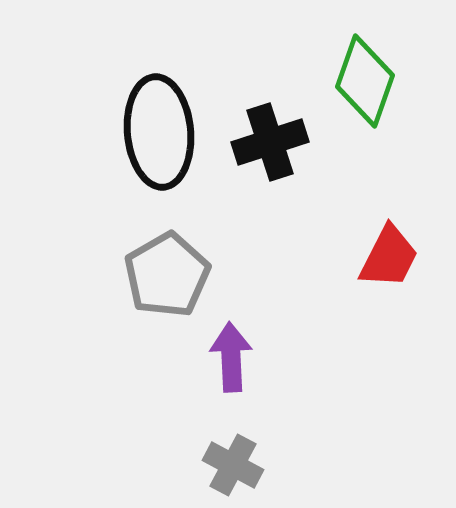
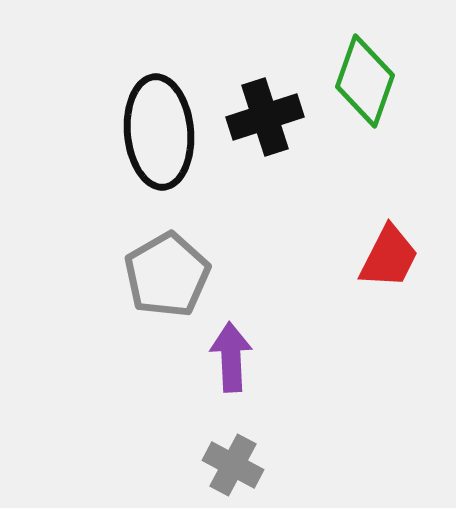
black cross: moved 5 px left, 25 px up
